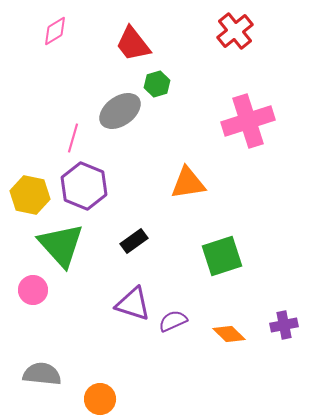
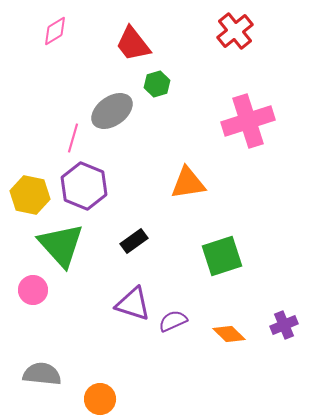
gray ellipse: moved 8 px left
purple cross: rotated 12 degrees counterclockwise
